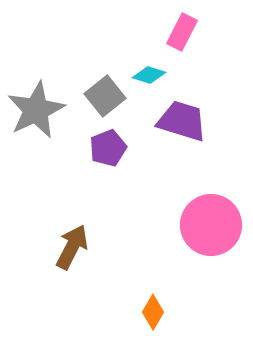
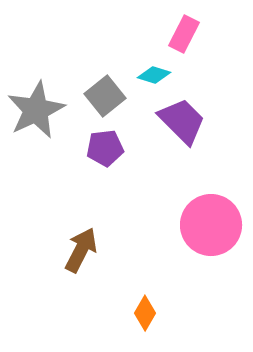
pink rectangle: moved 2 px right, 2 px down
cyan diamond: moved 5 px right
purple trapezoid: rotated 28 degrees clockwise
purple pentagon: moved 3 px left; rotated 15 degrees clockwise
brown arrow: moved 9 px right, 3 px down
orange diamond: moved 8 px left, 1 px down
